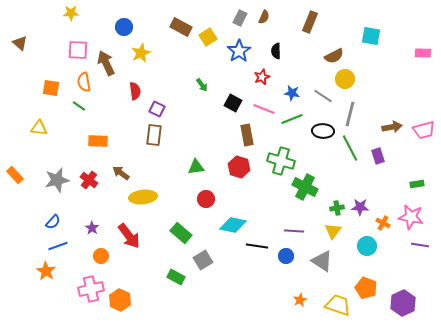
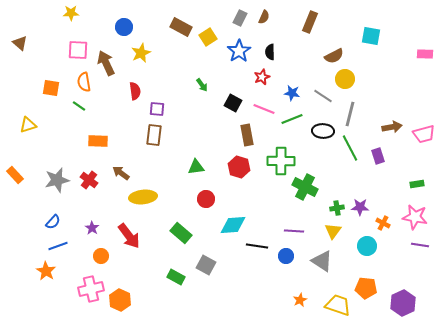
black semicircle at (276, 51): moved 6 px left, 1 px down
pink rectangle at (423, 53): moved 2 px right, 1 px down
purple square at (157, 109): rotated 21 degrees counterclockwise
yellow triangle at (39, 128): moved 11 px left, 3 px up; rotated 24 degrees counterclockwise
pink trapezoid at (424, 130): moved 4 px down
green cross at (281, 161): rotated 16 degrees counterclockwise
pink star at (411, 217): moved 4 px right
cyan diamond at (233, 225): rotated 16 degrees counterclockwise
gray square at (203, 260): moved 3 px right, 5 px down; rotated 30 degrees counterclockwise
orange pentagon at (366, 288): rotated 15 degrees counterclockwise
